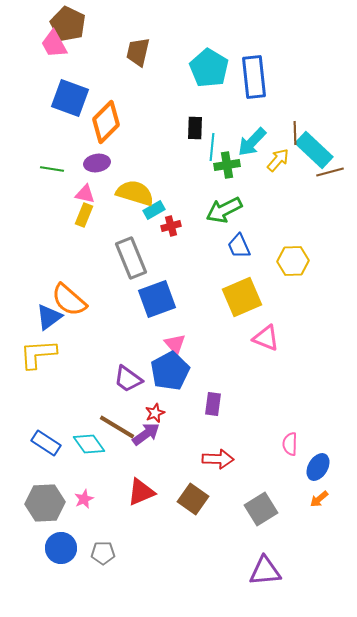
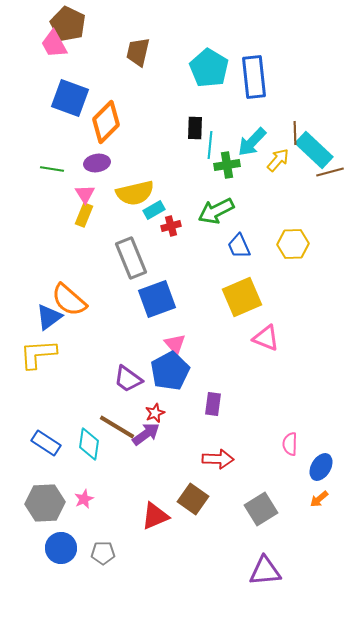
cyan line at (212, 147): moved 2 px left, 2 px up
yellow semicircle at (135, 193): rotated 150 degrees clockwise
pink triangle at (85, 194): rotated 45 degrees clockwise
green arrow at (224, 210): moved 8 px left, 1 px down
yellow hexagon at (293, 261): moved 17 px up
cyan diamond at (89, 444): rotated 44 degrees clockwise
blue ellipse at (318, 467): moved 3 px right
red triangle at (141, 492): moved 14 px right, 24 px down
